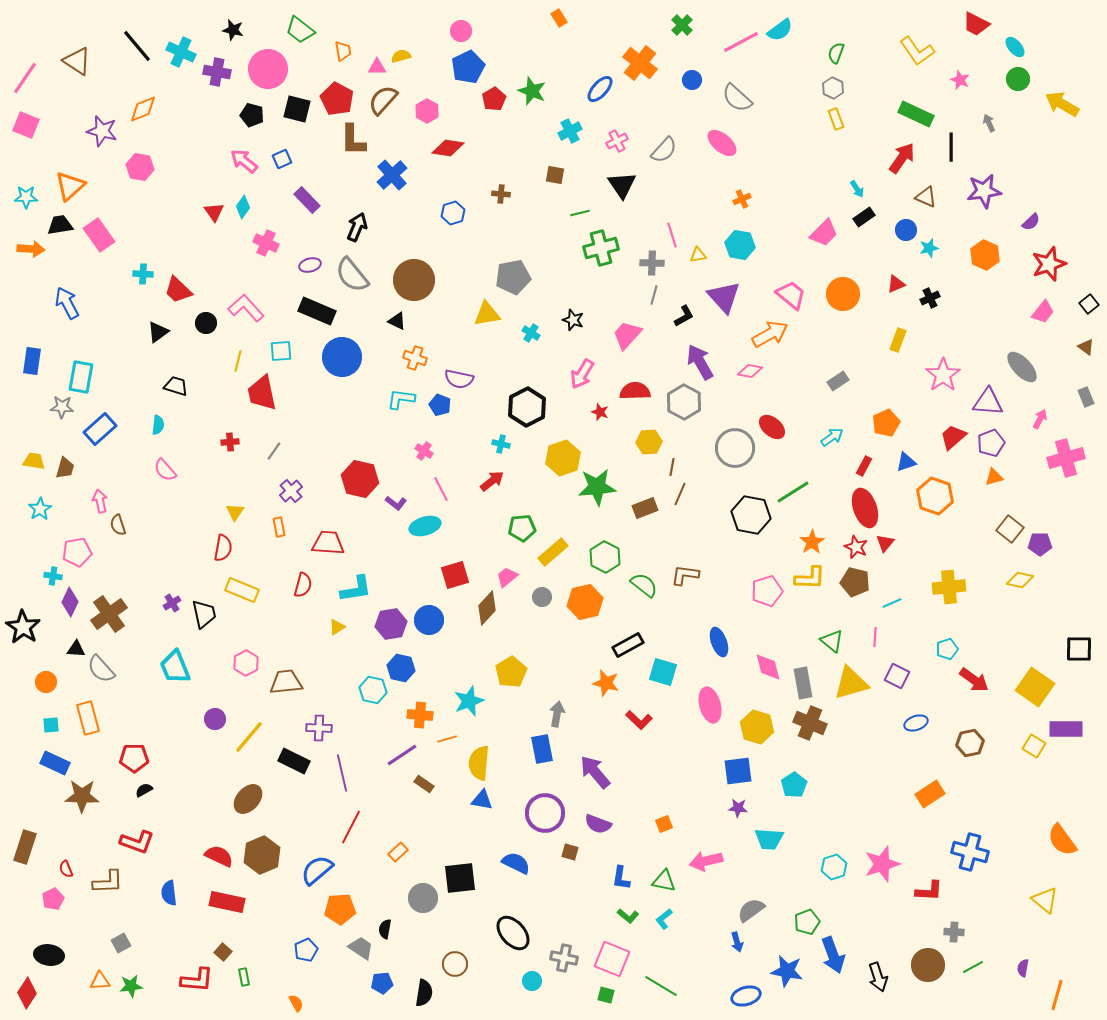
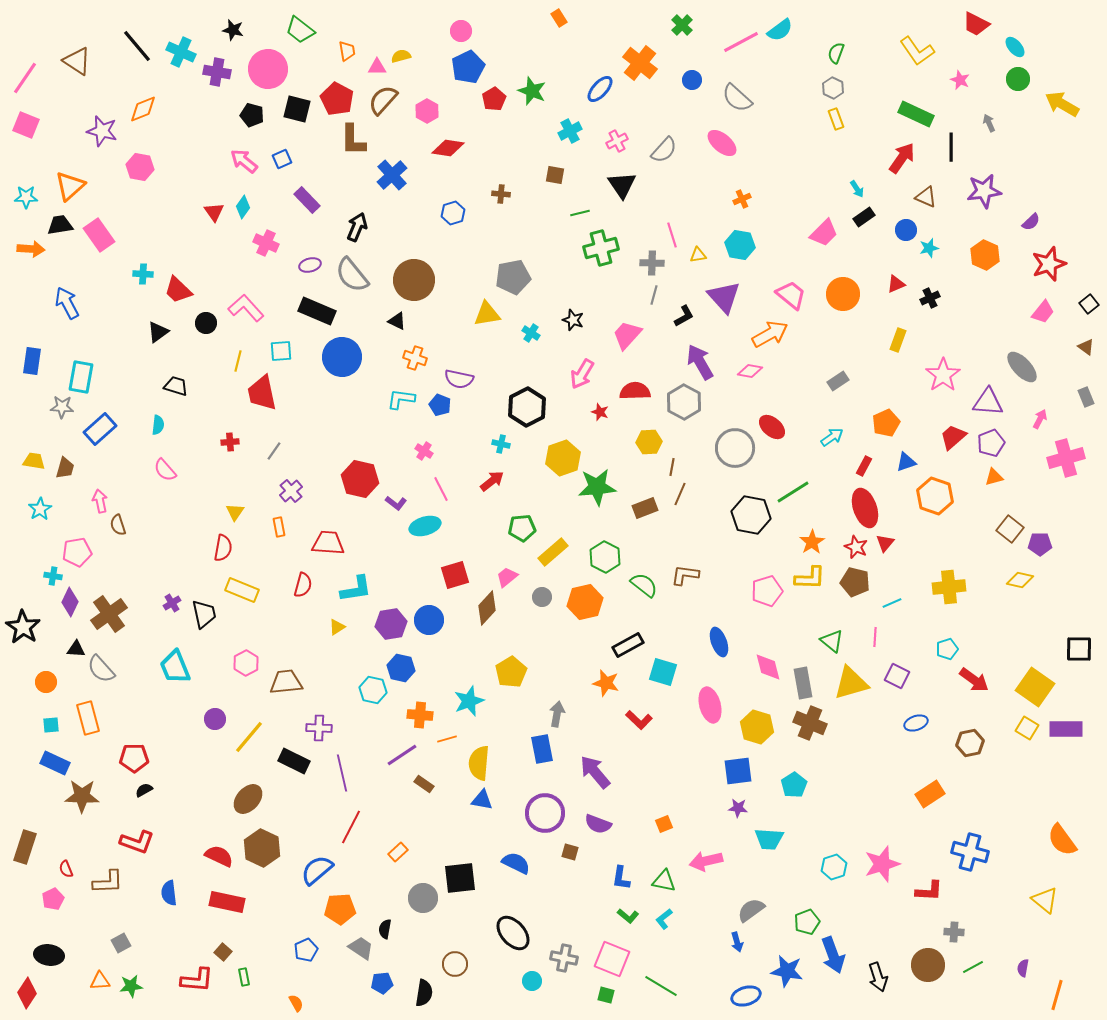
orange trapezoid at (343, 51): moved 4 px right
yellow square at (1034, 746): moved 7 px left, 18 px up
brown hexagon at (262, 855): moved 7 px up; rotated 12 degrees counterclockwise
